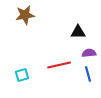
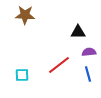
brown star: rotated 12 degrees clockwise
purple semicircle: moved 1 px up
red line: rotated 25 degrees counterclockwise
cyan square: rotated 16 degrees clockwise
